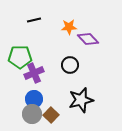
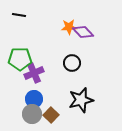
black line: moved 15 px left, 5 px up; rotated 24 degrees clockwise
purple diamond: moved 5 px left, 7 px up
green pentagon: moved 2 px down
black circle: moved 2 px right, 2 px up
